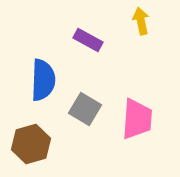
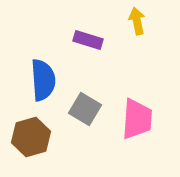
yellow arrow: moved 4 px left
purple rectangle: rotated 12 degrees counterclockwise
blue semicircle: rotated 6 degrees counterclockwise
brown hexagon: moved 7 px up
